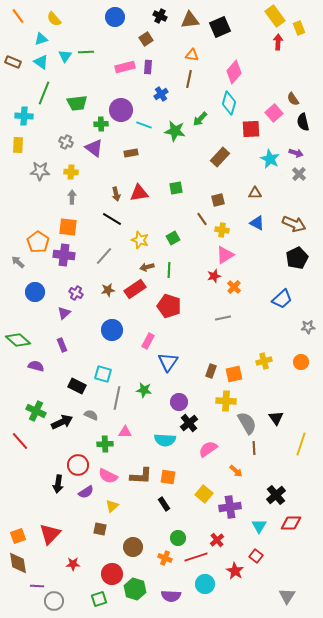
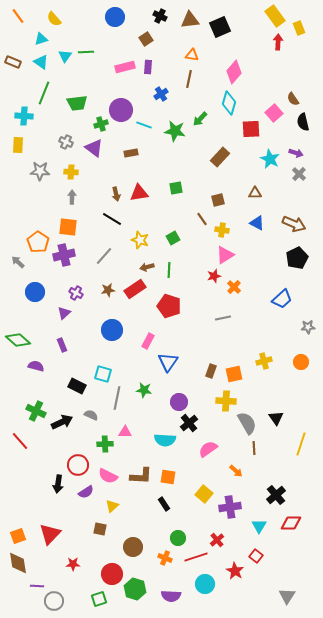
green cross at (101, 124): rotated 16 degrees counterclockwise
purple cross at (64, 255): rotated 20 degrees counterclockwise
